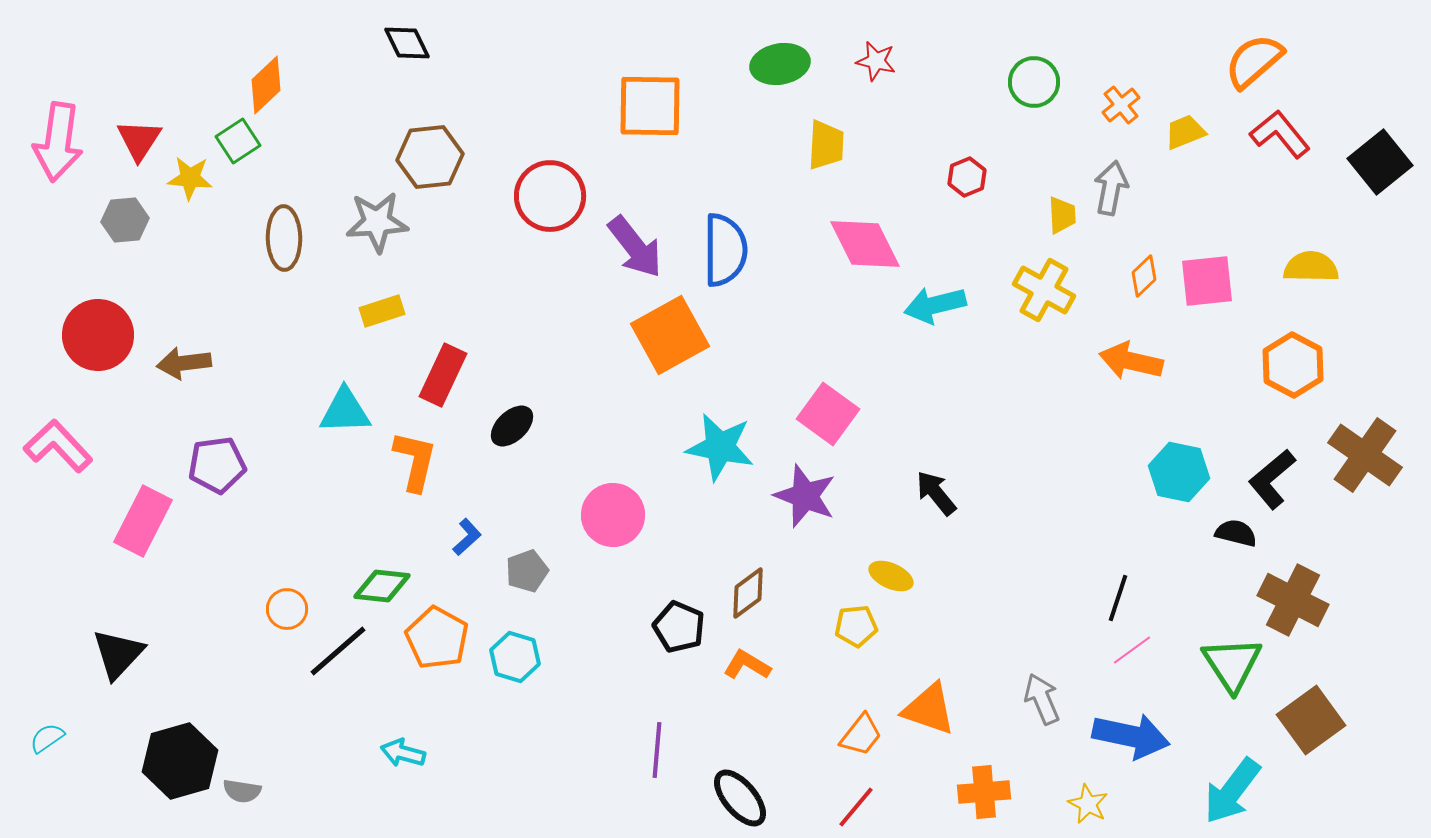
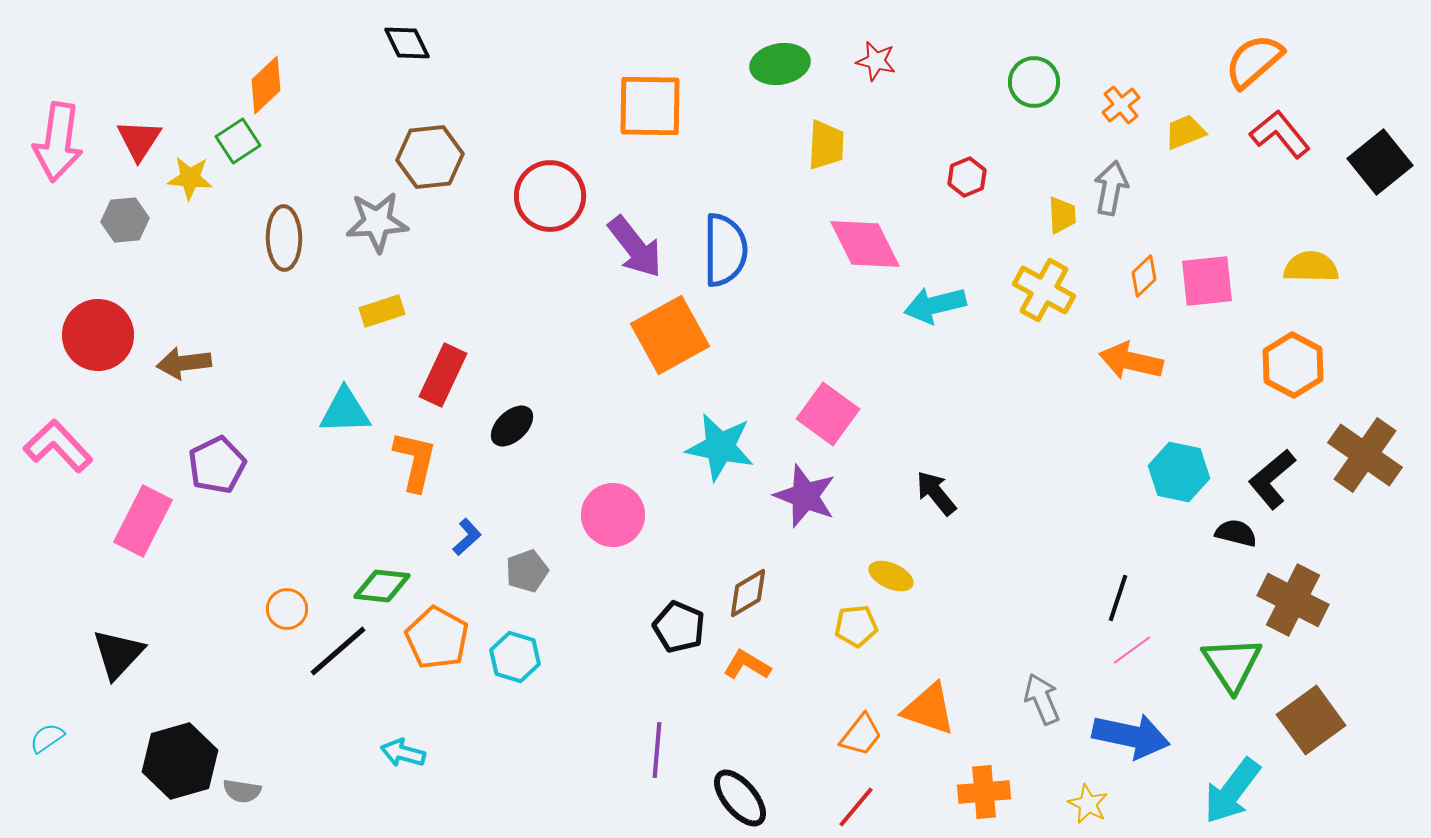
purple pentagon at (217, 465): rotated 18 degrees counterclockwise
brown diamond at (748, 593): rotated 6 degrees clockwise
